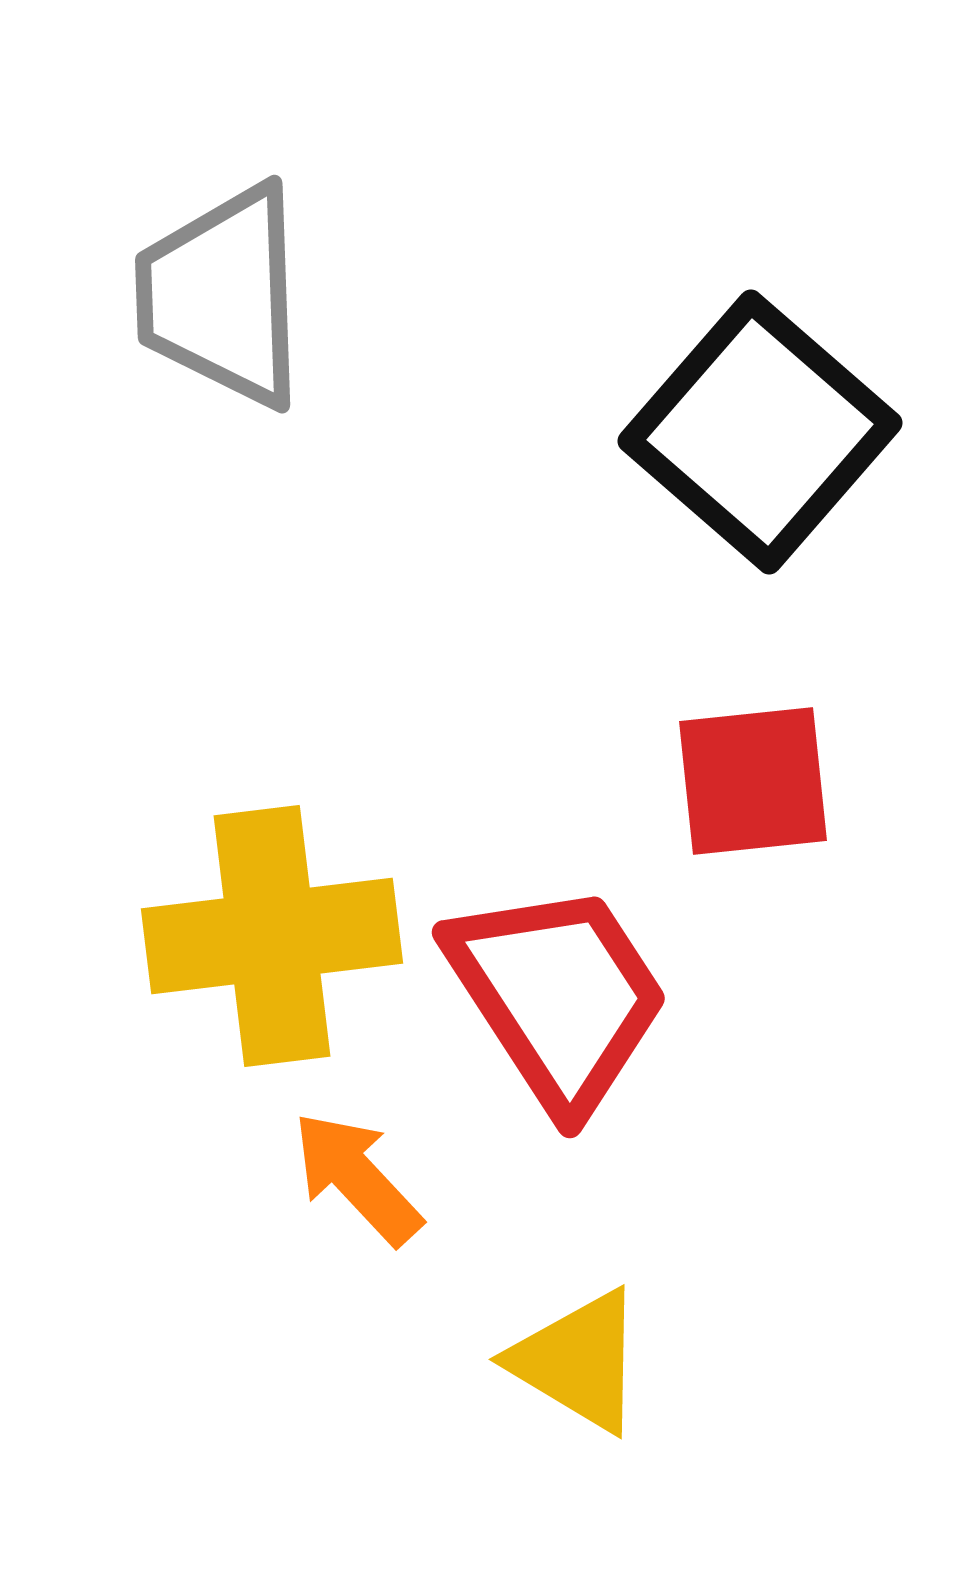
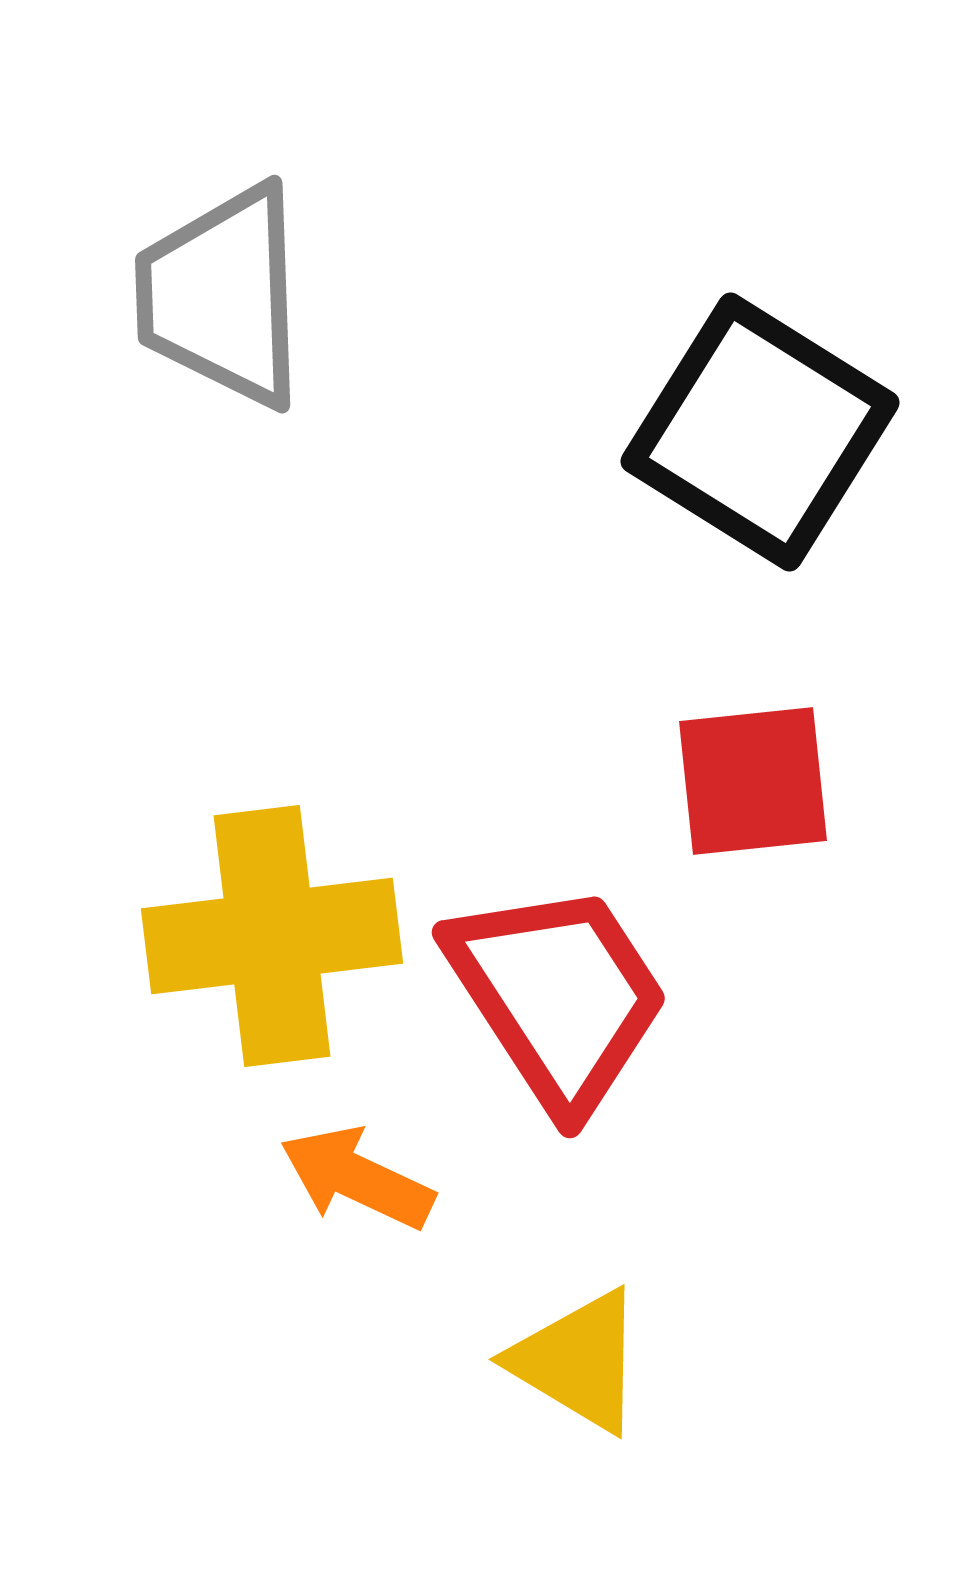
black square: rotated 9 degrees counterclockwise
orange arrow: rotated 22 degrees counterclockwise
